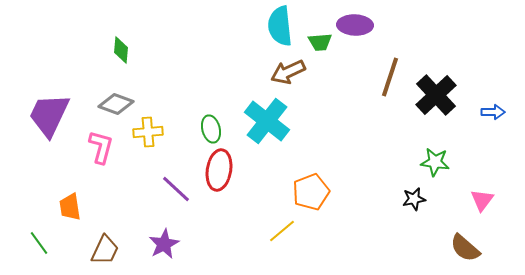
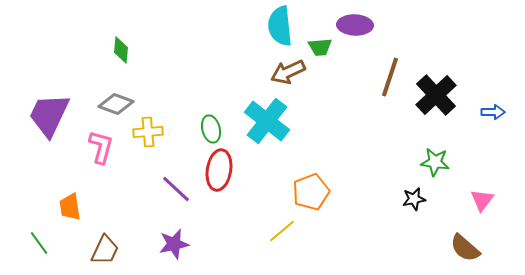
green trapezoid: moved 5 px down
purple star: moved 10 px right; rotated 16 degrees clockwise
